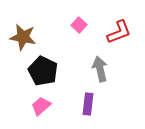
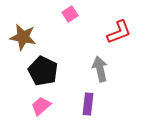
pink square: moved 9 px left, 11 px up; rotated 14 degrees clockwise
